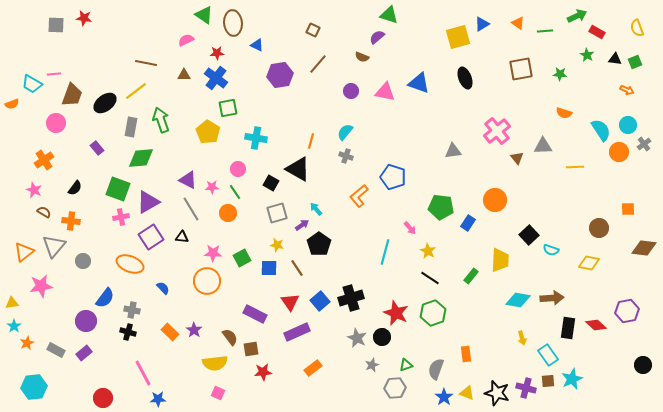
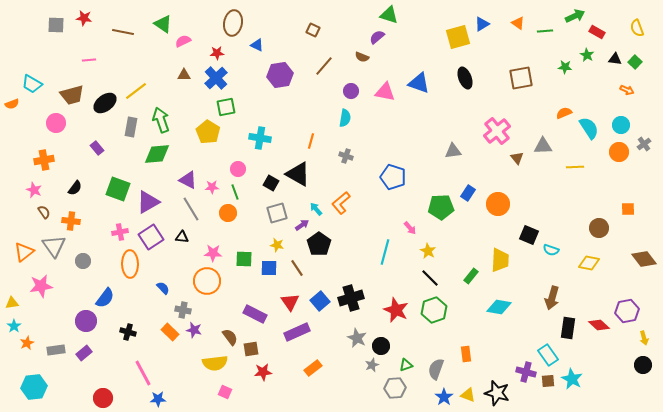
green triangle at (204, 15): moved 41 px left, 9 px down
green arrow at (577, 16): moved 2 px left
brown ellipse at (233, 23): rotated 15 degrees clockwise
pink semicircle at (186, 40): moved 3 px left, 1 px down
green square at (635, 62): rotated 24 degrees counterclockwise
brown line at (146, 63): moved 23 px left, 31 px up
brown line at (318, 64): moved 6 px right, 2 px down
brown square at (521, 69): moved 9 px down
pink line at (54, 74): moved 35 px right, 14 px up
green star at (560, 74): moved 5 px right, 7 px up
blue cross at (216, 78): rotated 10 degrees clockwise
brown trapezoid at (72, 95): rotated 55 degrees clockwise
green square at (228, 108): moved 2 px left, 1 px up
orange semicircle at (564, 113): rotated 140 degrees clockwise
cyan circle at (628, 125): moved 7 px left
cyan semicircle at (601, 130): moved 12 px left, 2 px up
cyan semicircle at (345, 132): moved 14 px up; rotated 150 degrees clockwise
cyan cross at (256, 138): moved 4 px right
green diamond at (141, 158): moved 16 px right, 4 px up
orange cross at (44, 160): rotated 24 degrees clockwise
black triangle at (298, 169): moved 5 px down
green line at (235, 192): rotated 14 degrees clockwise
orange L-shape at (359, 196): moved 18 px left, 7 px down
orange circle at (495, 200): moved 3 px right, 4 px down
green pentagon at (441, 207): rotated 10 degrees counterclockwise
brown semicircle at (44, 212): rotated 24 degrees clockwise
pink cross at (121, 217): moved 1 px left, 15 px down
blue rectangle at (468, 223): moved 30 px up
black square at (529, 235): rotated 24 degrees counterclockwise
gray triangle at (54, 246): rotated 15 degrees counterclockwise
brown diamond at (644, 248): moved 11 px down; rotated 45 degrees clockwise
green square at (242, 258): moved 2 px right, 1 px down; rotated 30 degrees clockwise
orange ellipse at (130, 264): rotated 68 degrees clockwise
black line at (430, 278): rotated 12 degrees clockwise
brown arrow at (552, 298): rotated 110 degrees clockwise
cyan diamond at (518, 300): moved 19 px left, 7 px down
gray cross at (132, 310): moved 51 px right
red star at (396, 313): moved 3 px up
green hexagon at (433, 313): moved 1 px right, 3 px up
red diamond at (596, 325): moved 3 px right
purple star at (194, 330): rotated 21 degrees counterclockwise
black circle at (382, 337): moved 1 px left, 9 px down
yellow arrow at (522, 338): moved 122 px right
gray rectangle at (56, 350): rotated 36 degrees counterclockwise
cyan star at (572, 379): rotated 20 degrees counterclockwise
purple cross at (526, 388): moved 16 px up
pink square at (218, 393): moved 7 px right, 1 px up
yellow triangle at (467, 393): moved 1 px right, 2 px down
